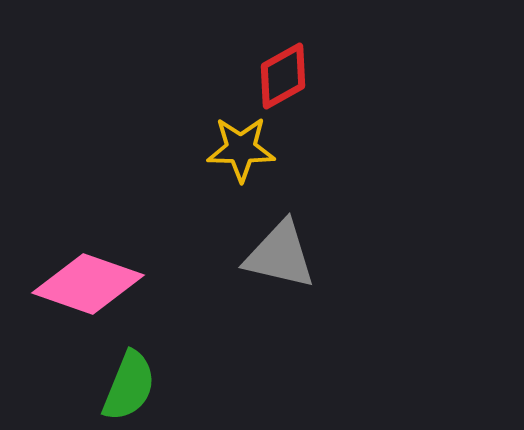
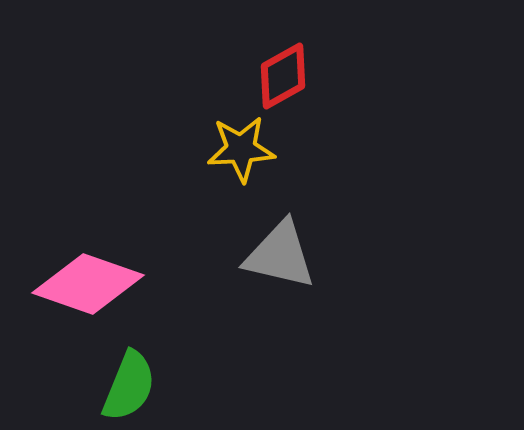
yellow star: rotated 4 degrees counterclockwise
